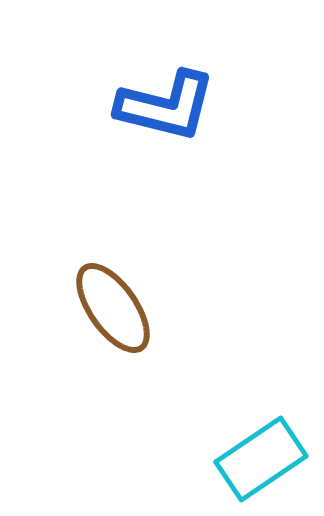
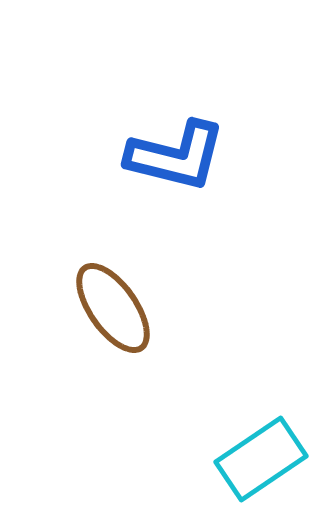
blue L-shape: moved 10 px right, 50 px down
